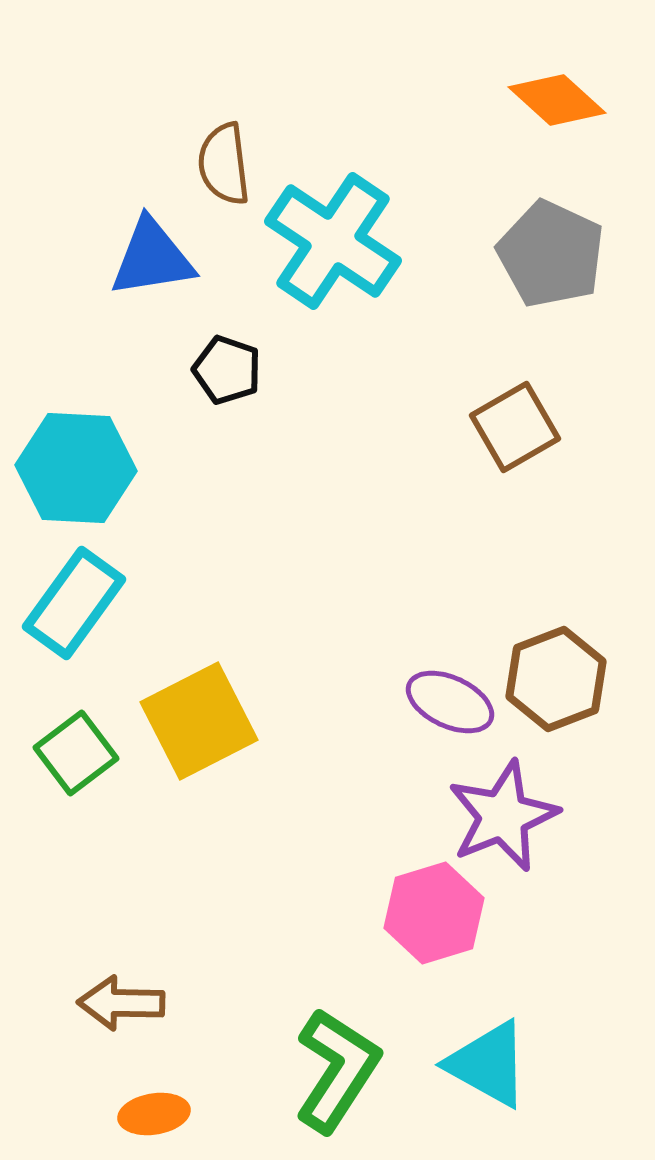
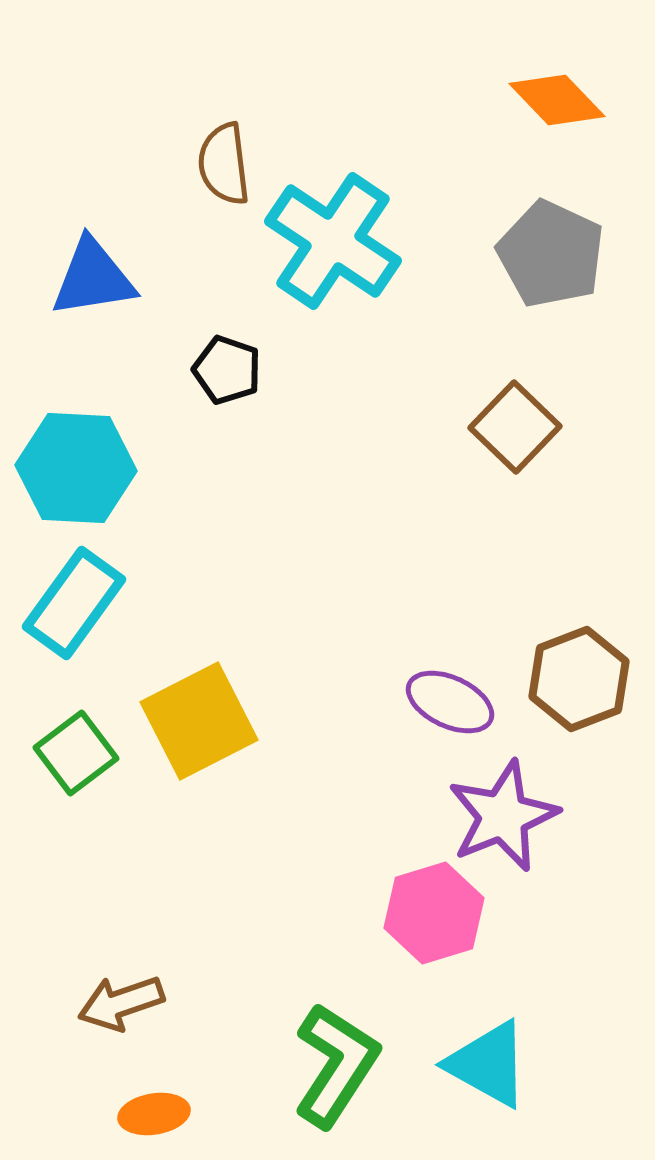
orange diamond: rotated 4 degrees clockwise
blue triangle: moved 59 px left, 20 px down
brown square: rotated 16 degrees counterclockwise
brown hexagon: moved 23 px right
brown arrow: rotated 20 degrees counterclockwise
green L-shape: moved 1 px left, 5 px up
